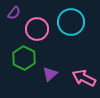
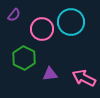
purple semicircle: moved 2 px down
pink circle: moved 5 px right
purple triangle: rotated 35 degrees clockwise
